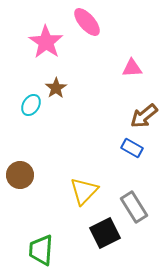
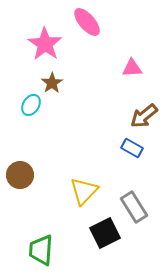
pink star: moved 1 px left, 2 px down
brown star: moved 4 px left, 5 px up
